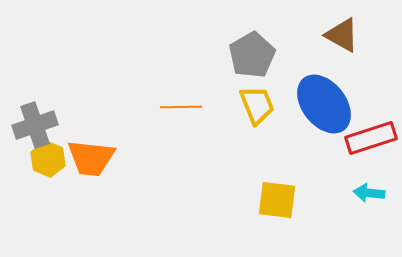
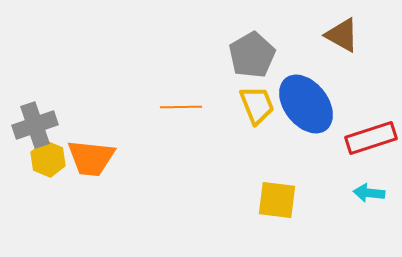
blue ellipse: moved 18 px left
